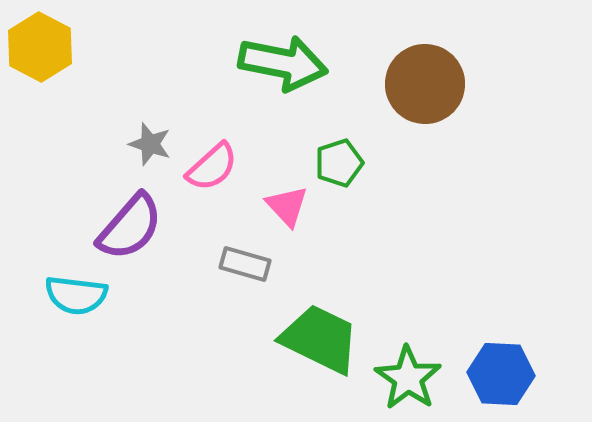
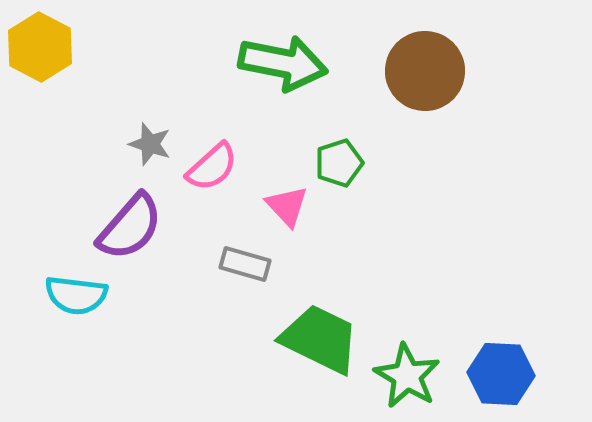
brown circle: moved 13 px up
green star: moved 1 px left, 2 px up; rotated 4 degrees counterclockwise
